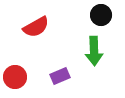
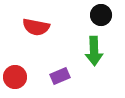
red semicircle: rotated 40 degrees clockwise
